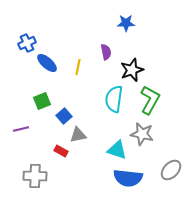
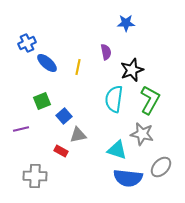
gray ellipse: moved 10 px left, 3 px up
